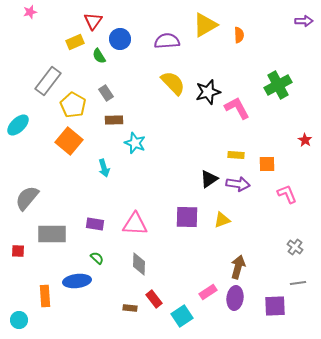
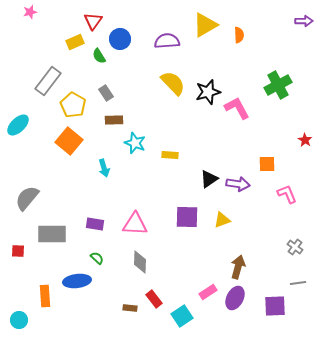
yellow rectangle at (236, 155): moved 66 px left
gray diamond at (139, 264): moved 1 px right, 2 px up
purple ellipse at (235, 298): rotated 20 degrees clockwise
